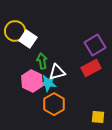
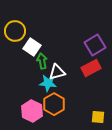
white square: moved 4 px right, 8 px down
pink hexagon: moved 30 px down
